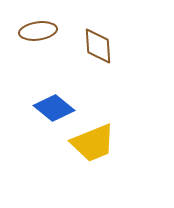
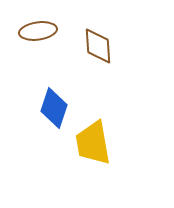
blue diamond: rotated 69 degrees clockwise
yellow trapezoid: rotated 102 degrees clockwise
